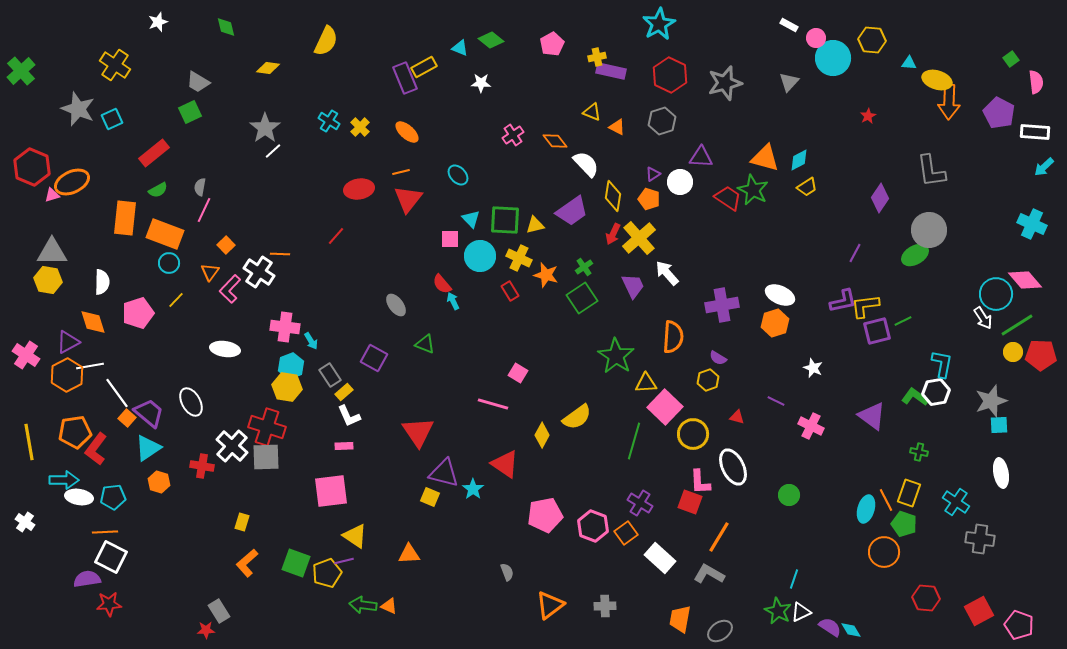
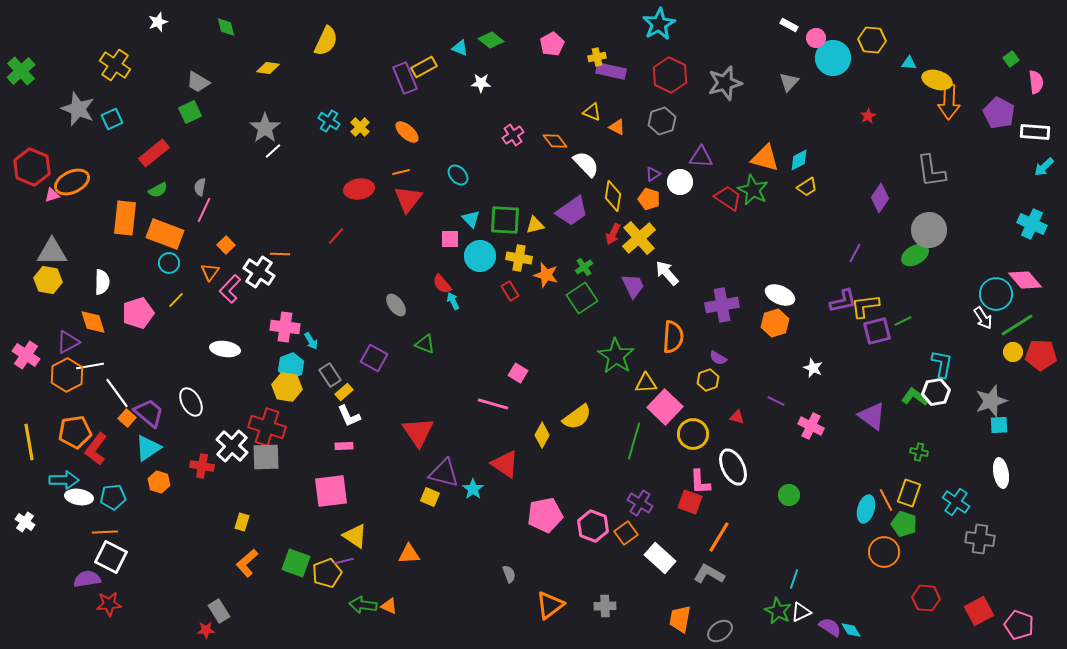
yellow cross at (519, 258): rotated 15 degrees counterclockwise
gray semicircle at (507, 572): moved 2 px right, 2 px down
